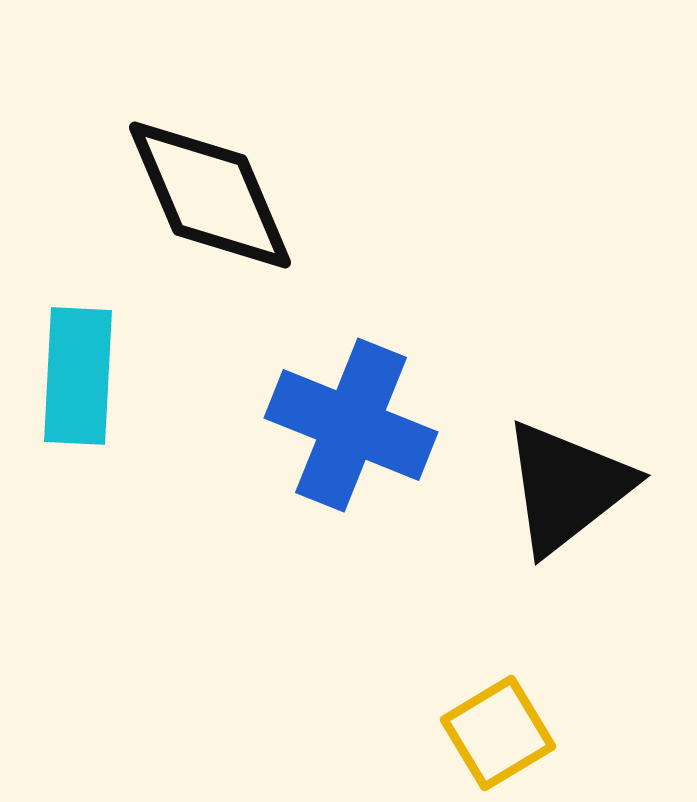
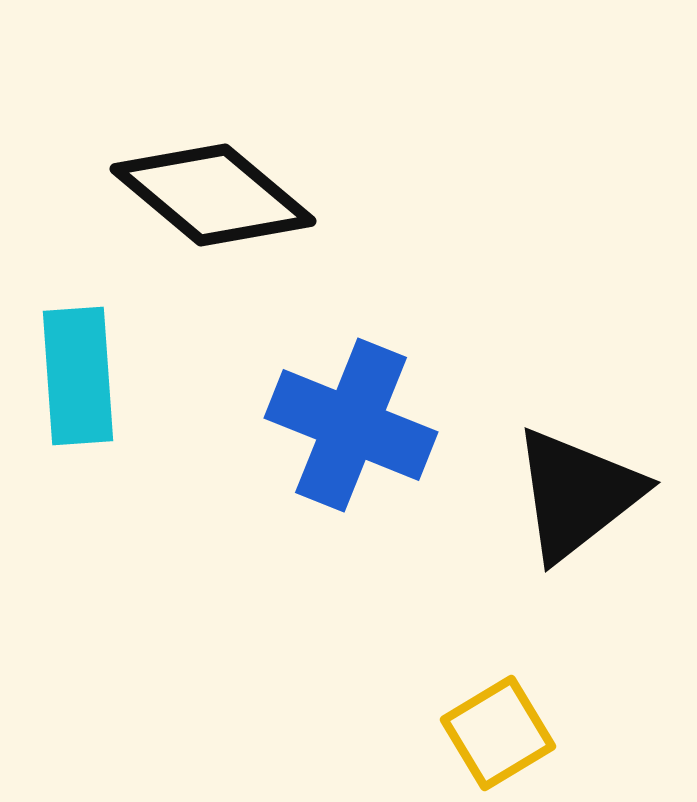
black diamond: moved 3 px right; rotated 27 degrees counterclockwise
cyan rectangle: rotated 7 degrees counterclockwise
black triangle: moved 10 px right, 7 px down
